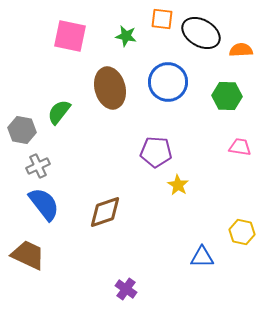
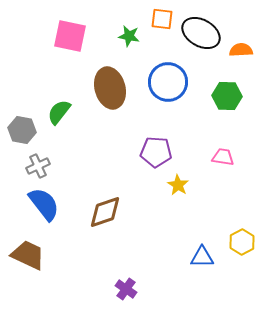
green star: moved 3 px right
pink trapezoid: moved 17 px left, 10 px down
yellow hexagon: moved 10 px down; rotated 20 degrees clockwise
